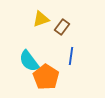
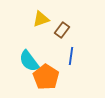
brown rectangle: moved 3 px down
